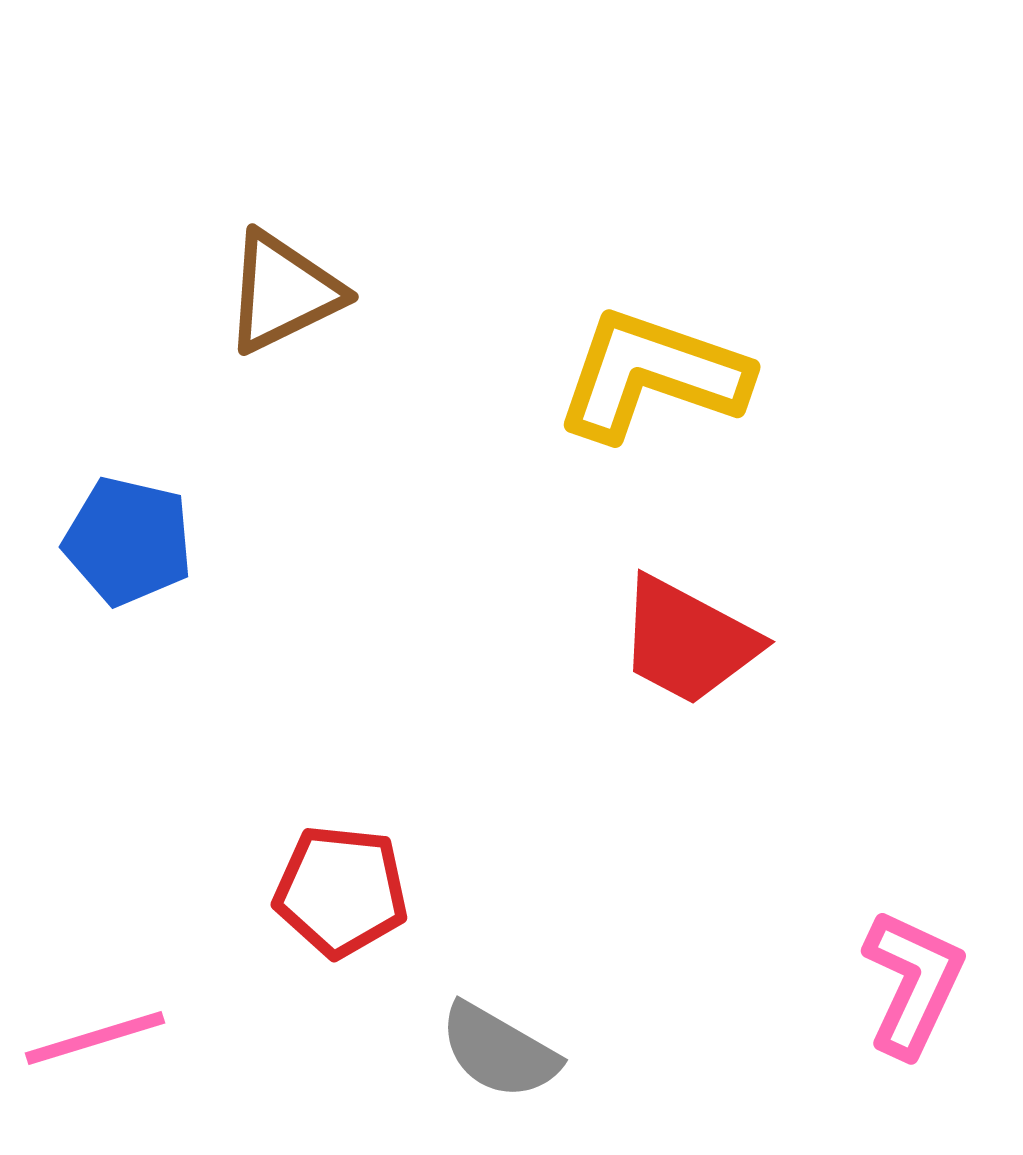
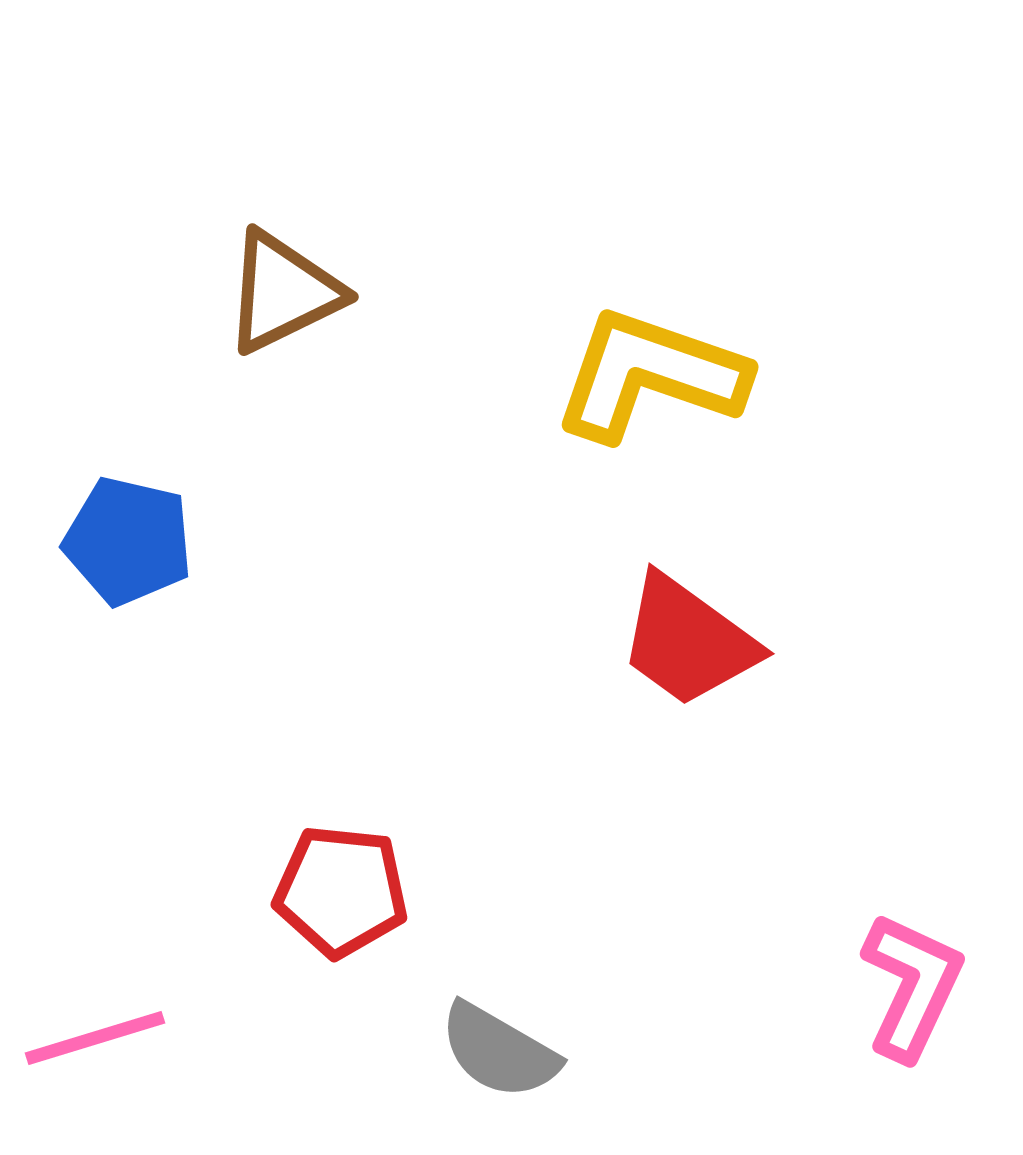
yellow L-shape: moved 2 px left
red trapezoid: rotated 8 degrees clockwise
pink L-shape: moved 1 px left, 3 px down
